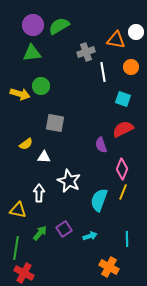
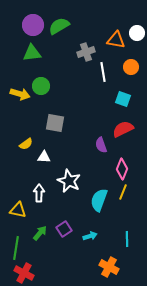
white circle: moved 1 px right, 1 px down
